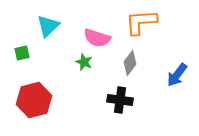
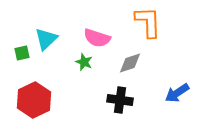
orange L-shape: moved 7 px right; rotated 92 degrees clockwise
cyan triangle: moved 2 px left, 13 px down
gray diamond: rotated 35 degrees clockwise
blue arrow: moved 18 px down; rotated 20 degrees clockwise
red hexagon: rotated 12 degrees counterclockwise
